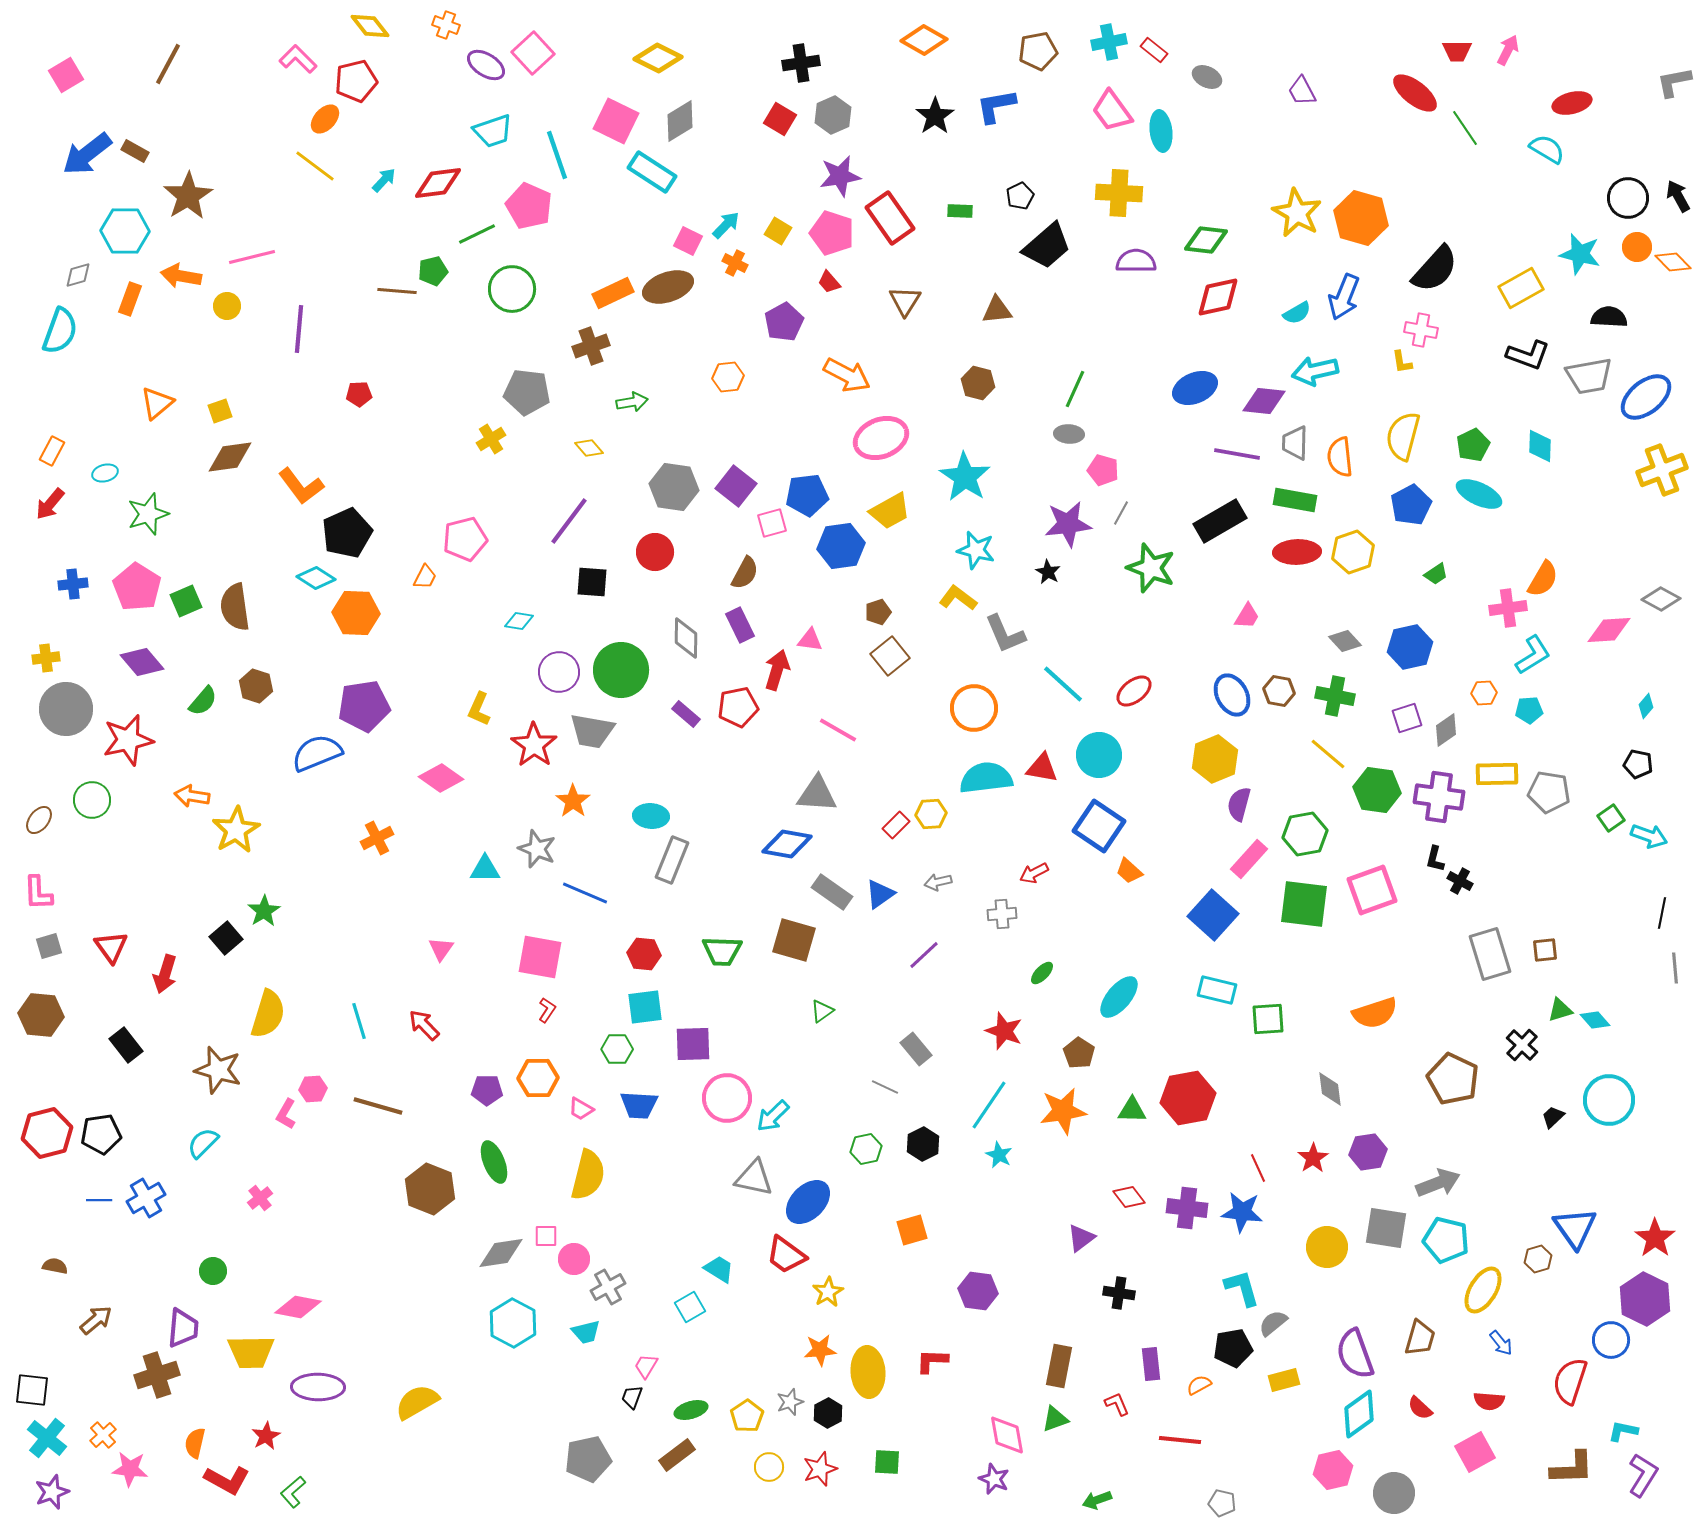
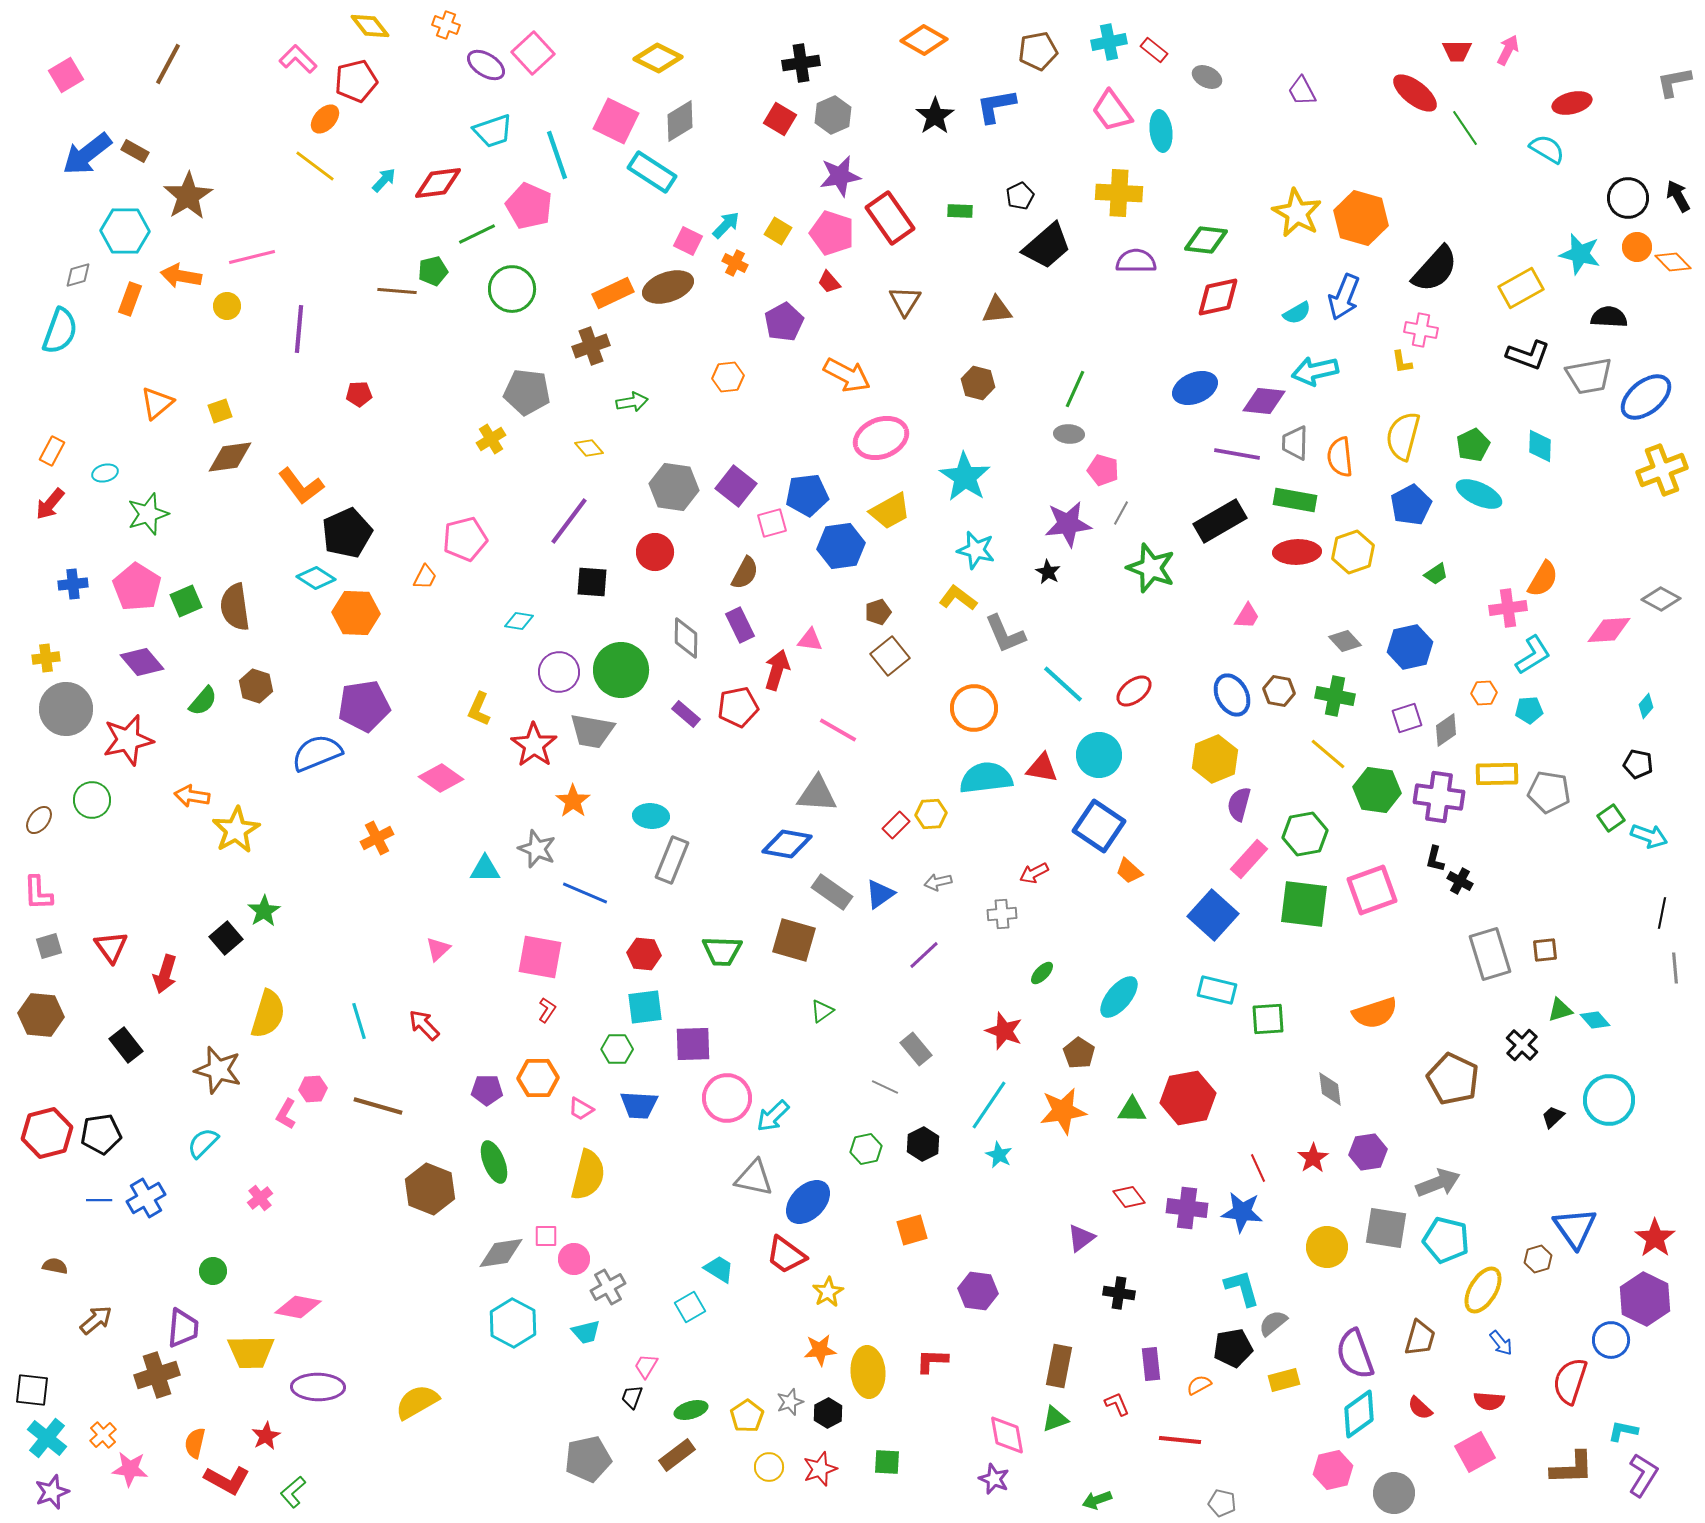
pink triangle at (441, 949): moved 3 px left; rotated 12 degrees clockwise
